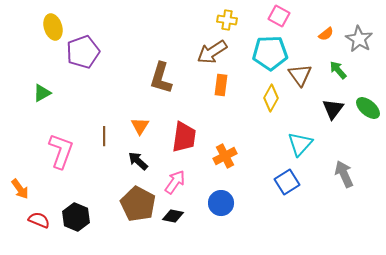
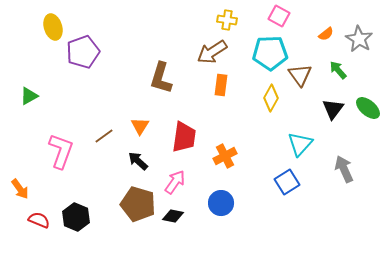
green triangle: moved 13 px left, 3 px down
brown line: rotated 54 degrees clockwise
gray arrow: moved 5 px up
brown pentagon: rotated 12 degrees counterclockwise
